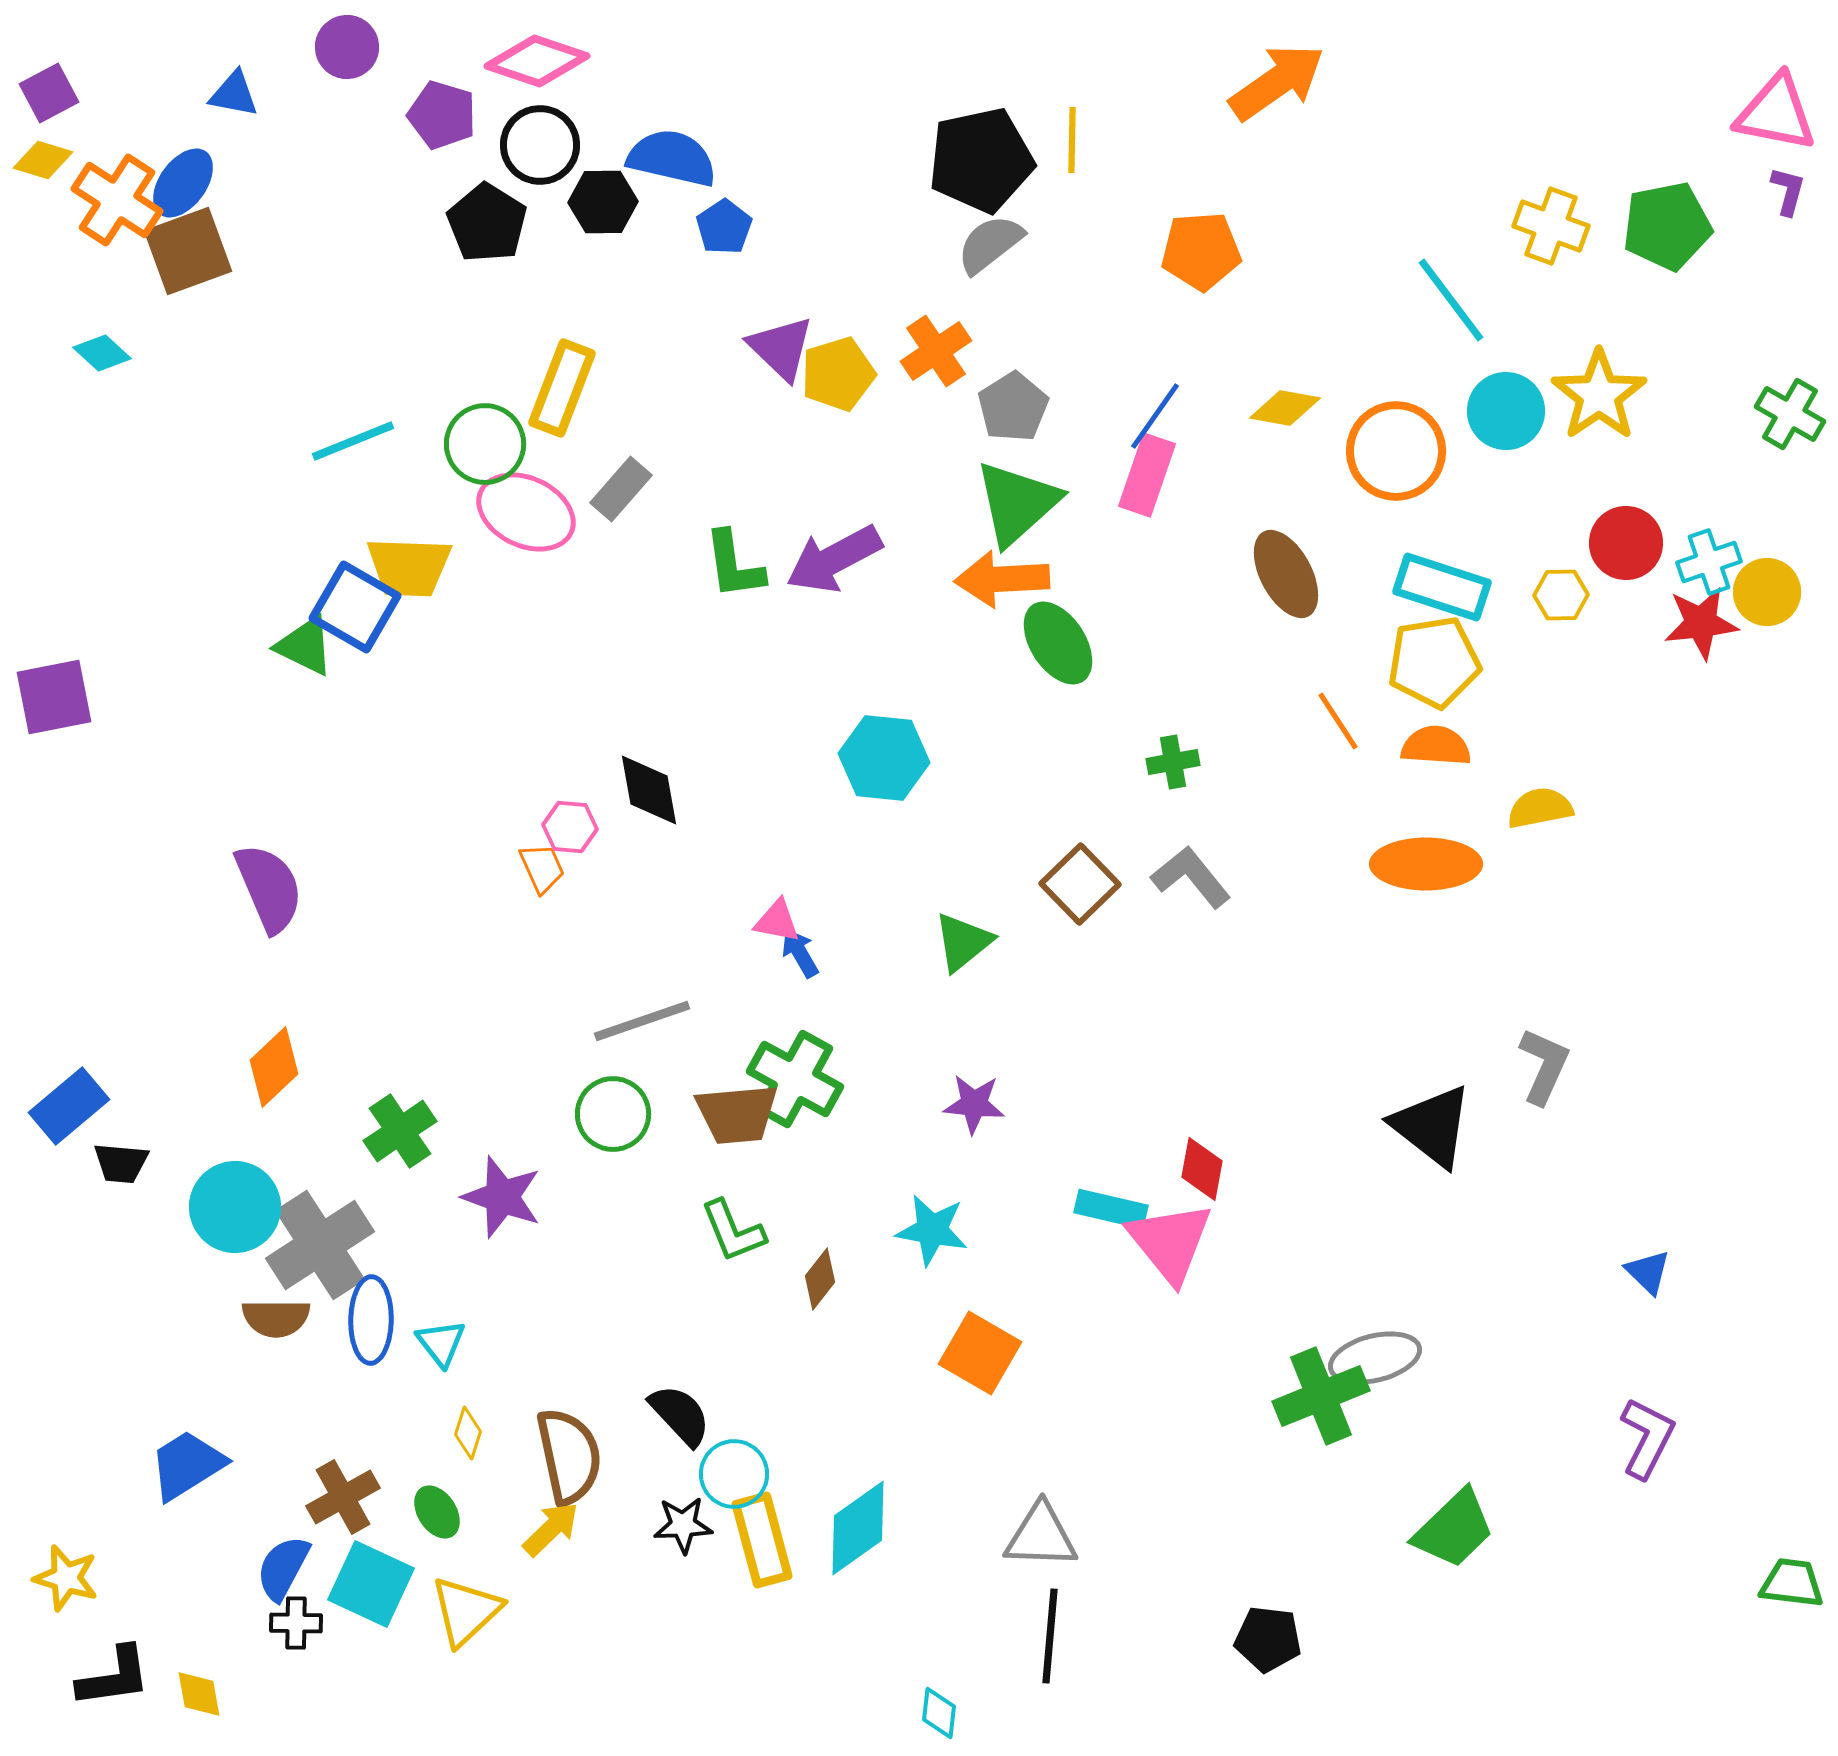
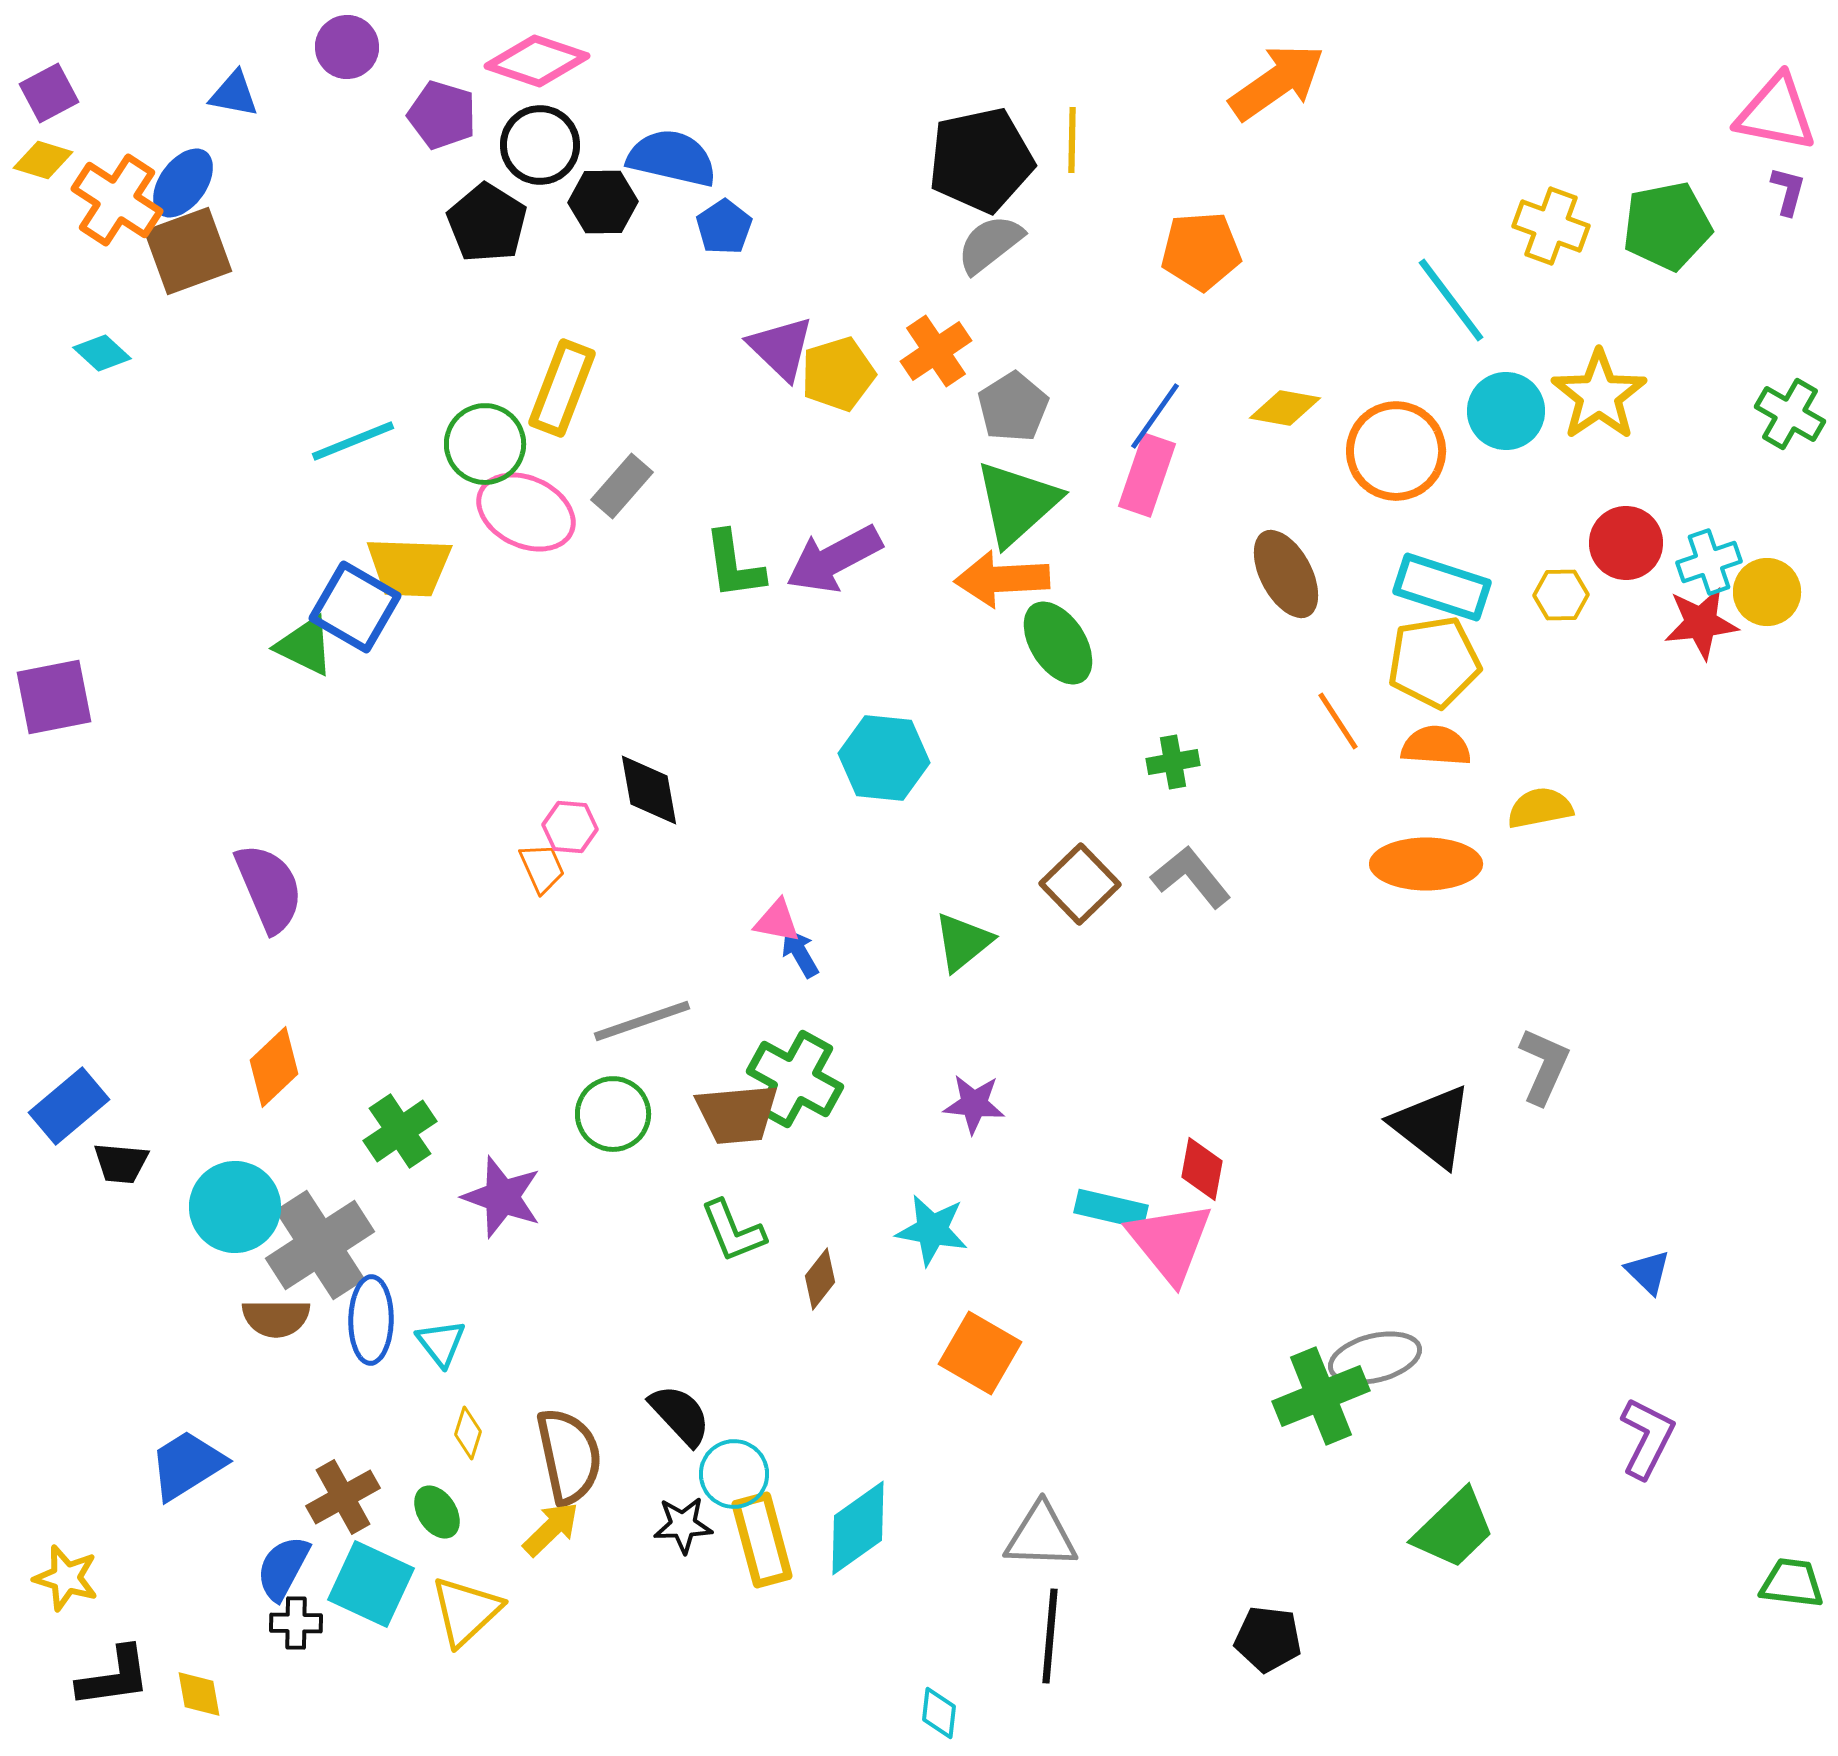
gray rectangle at (621, 489): moved 1 px right, 3 px up
